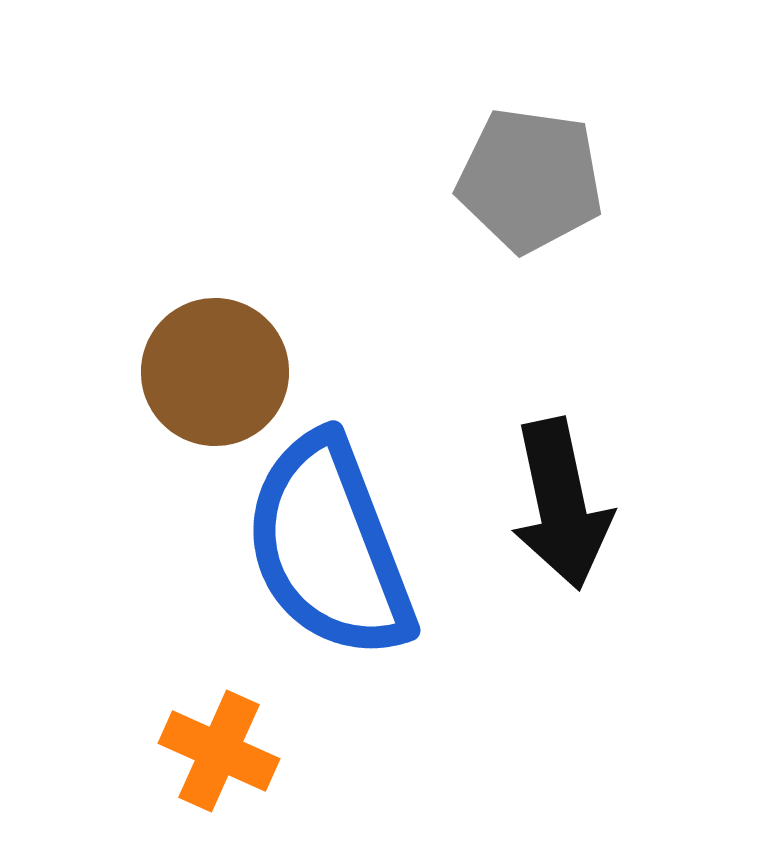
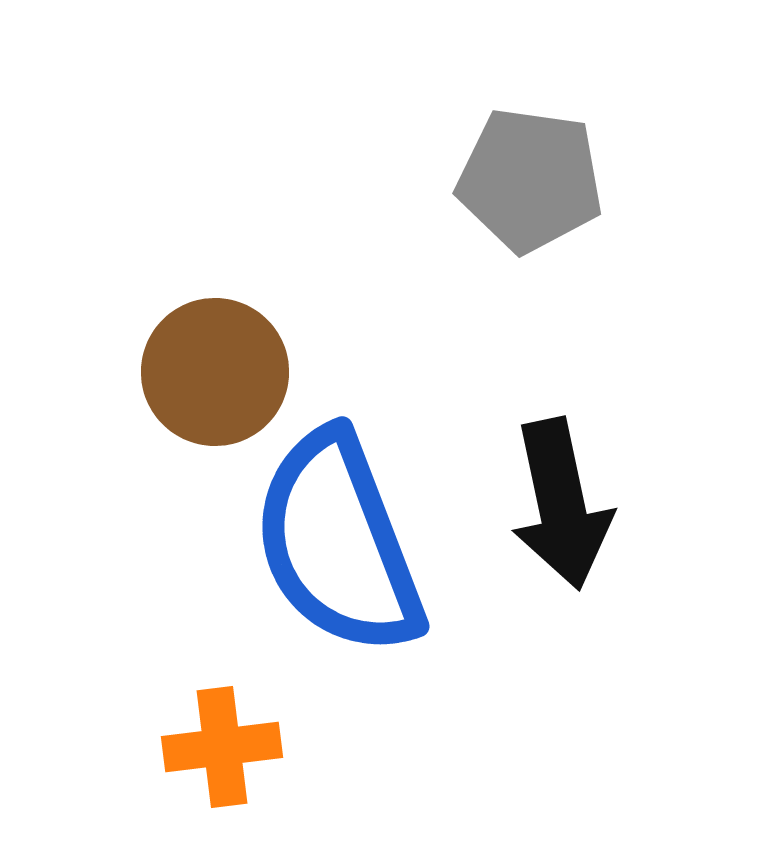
blue semicircle: moved 9 px right, 4 px up
orange cross: moved 3 px right, 4 px up; rotated 31 degrees counterclockwise
